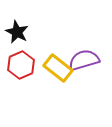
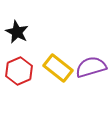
purple semicircle: moved 7 px right, 7 px down
red hexagon: moved 2 px left, 6 px down
